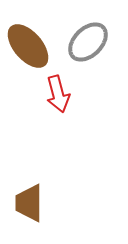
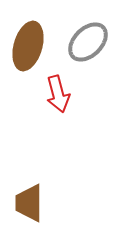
brown ellipse: rotated 57 degrees clockwise
